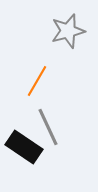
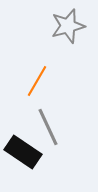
gray star: moved 5 px up
black rectangle: moved 1 px left, 5 px down
